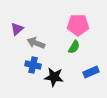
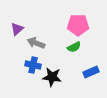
green semicircle: rotated 32 degrees clockwise
black star: moved 2 px left
